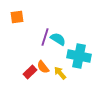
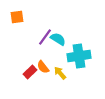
purple line: rotated 18 degrees clockwise
cyan cross: rotated 20 degrees counterclockwise
